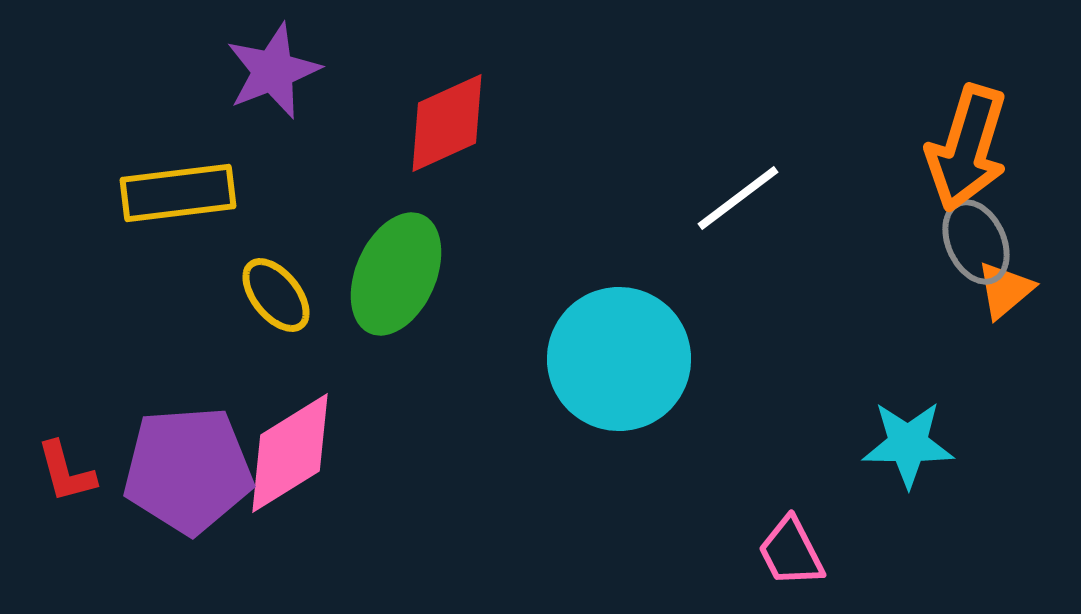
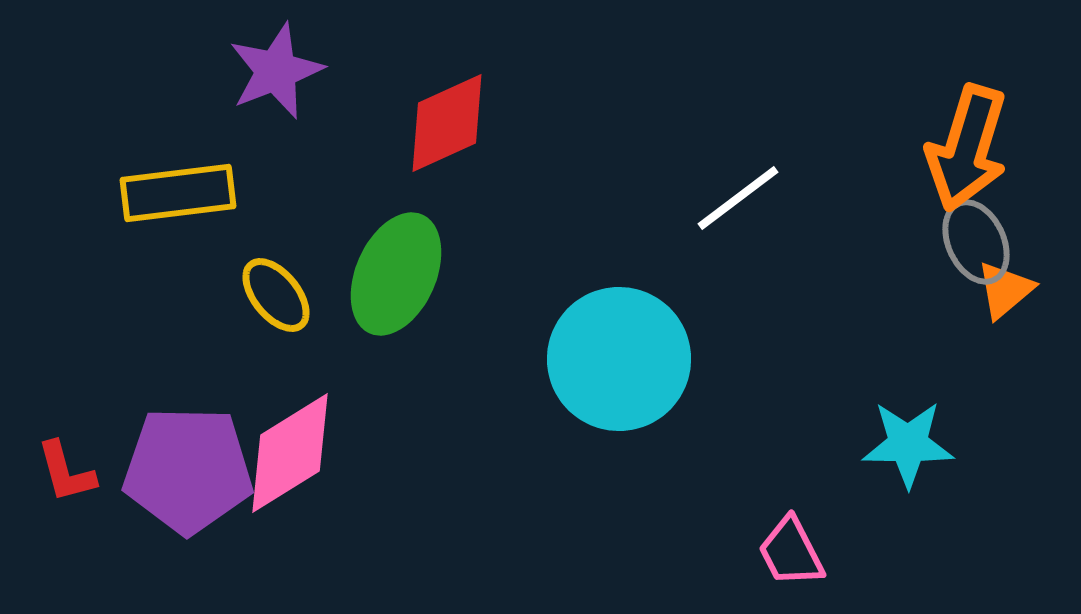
purple star: moved 3 px right
purple pentagon: rotated 5 degrees clockwise
